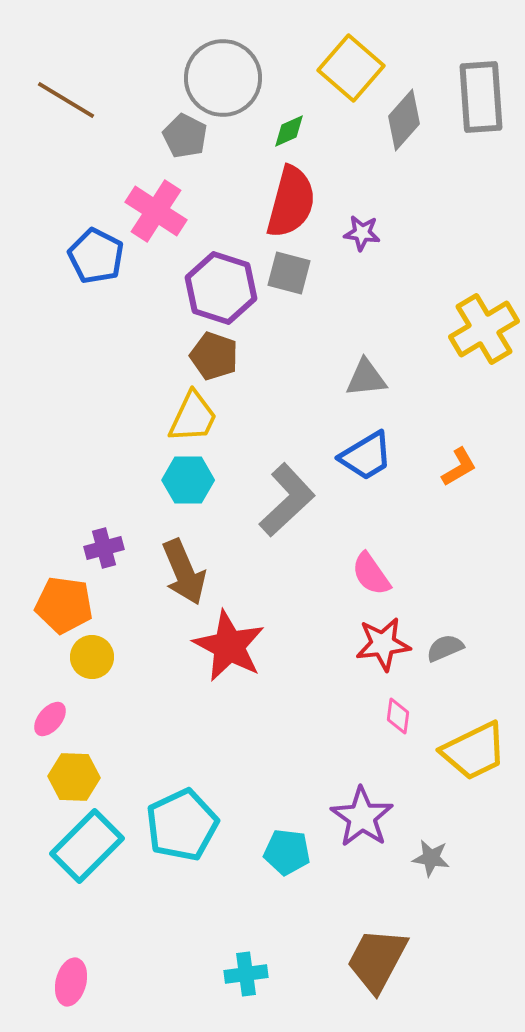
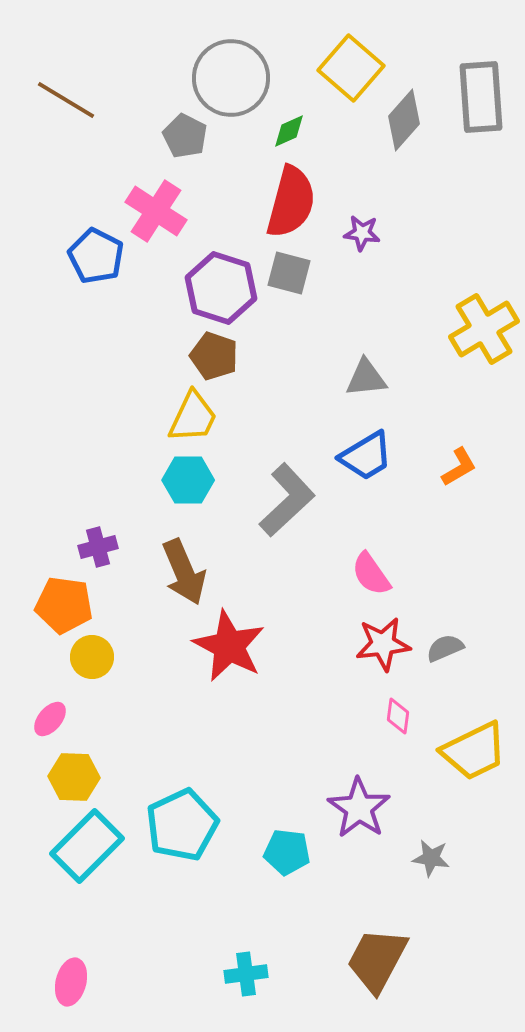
gray circle at (223, 78): moved 8 px right
purple cross at (104, 548): moved 6 px left, 1 px up
purple star at (362, 817): moved 3 px left, 9 px up
